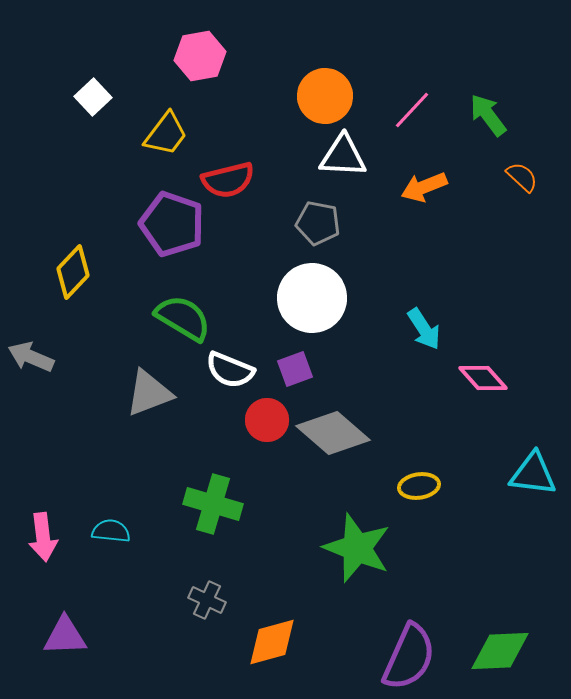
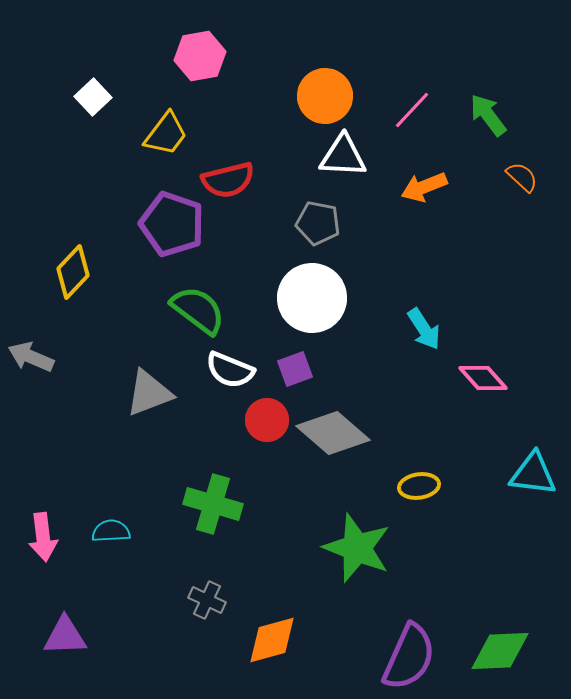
green semicircle: moved 15 px right, 8 px up; rotated 6 degrees clockwise
cyan semicircle: rotated 9 degrees counterclockwise
orange diamond: moved 2 px up
